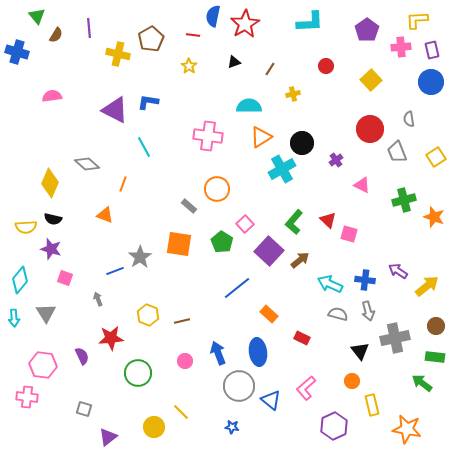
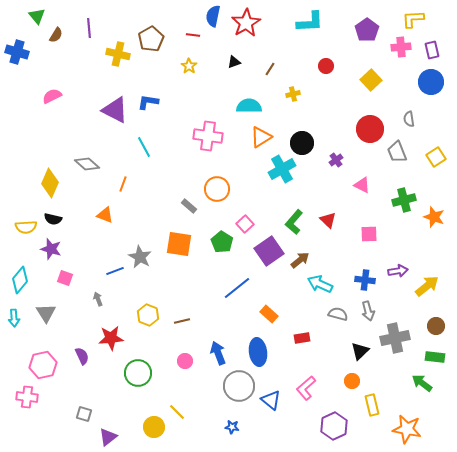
yellow L-shape at (417, 20): moved 4 px left, 1 px up
red star at (245, 24): moved 1 px right, 1 px up
pink semicircle at (52, 96): rotated 18 degrees counterclockwise
pink square at (349, 234): moved 20 px right; rotated 18 degrees counterclockwise
purple square at (269, 251): rotated 12 degrees clockwise
gray star at (140, 257): rotated 10 degrees counterclockwise
purple arrow at (398, 271): rotated 138 degrees clockwise
cyan arrow at (330, 284): moved 10 px left
red rectangle at (302, 338): rotated 35 degrees counterclockwise
black triangle at (360, 351): rotated 24 degrees clockwise
pink hexagon at (43, 365): rotated 20 degrees counterclockwise
gray square at (84, 409): moved 5 px down
yellow line at (181, 412): moved 4 px left
